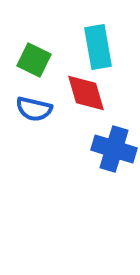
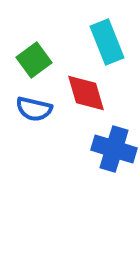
cyan rectangle: moved 9 px right, 5 px up; rotated 12 degrees counterclockwise
green square: rotated 28 degrees clockwise
